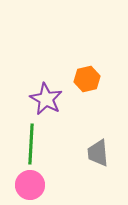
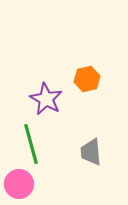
green line: rotated 18 degrees counterclockwise
gray trapezoid: moved 7 px left, 1 px up
pink circle: moved 11 px left, 1 px up
